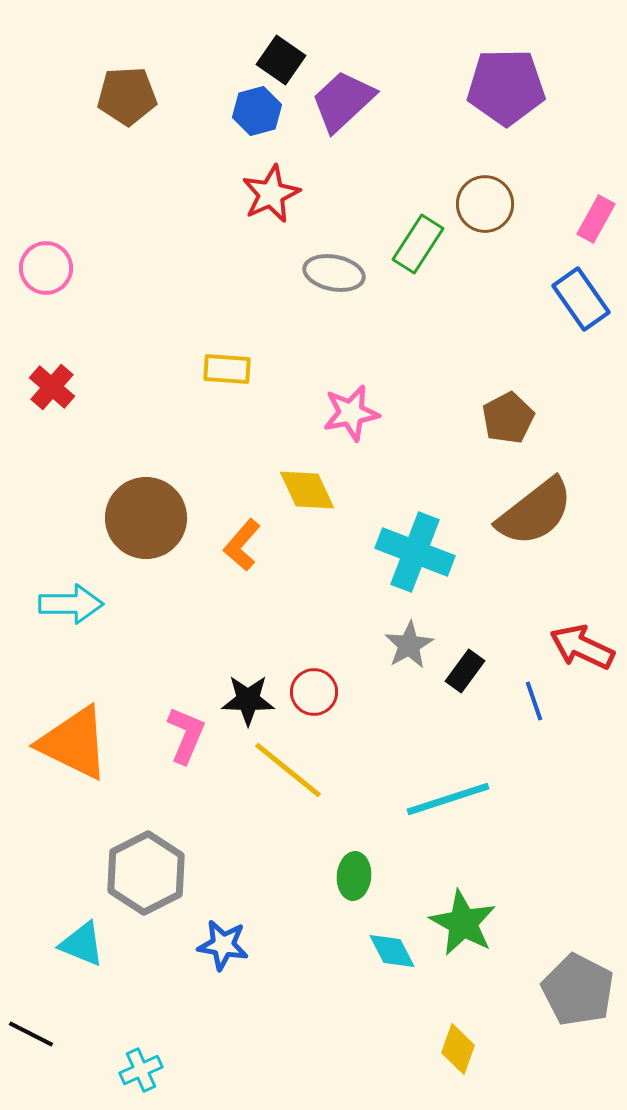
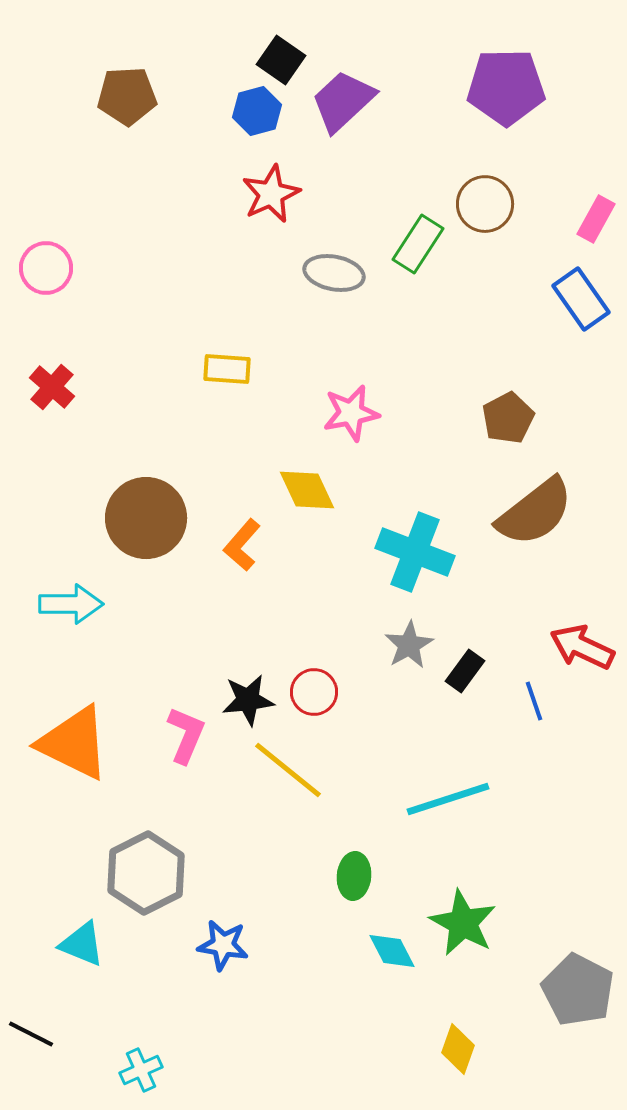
black star at (248, 700): rotated 8 degrees counterclockwise
